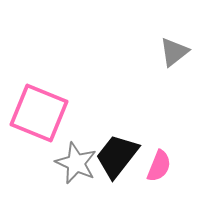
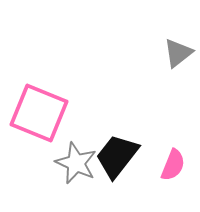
gray triangle: moved 4 px right, 1 px down
pink semicircle: moved 14 px right, 1 px up
